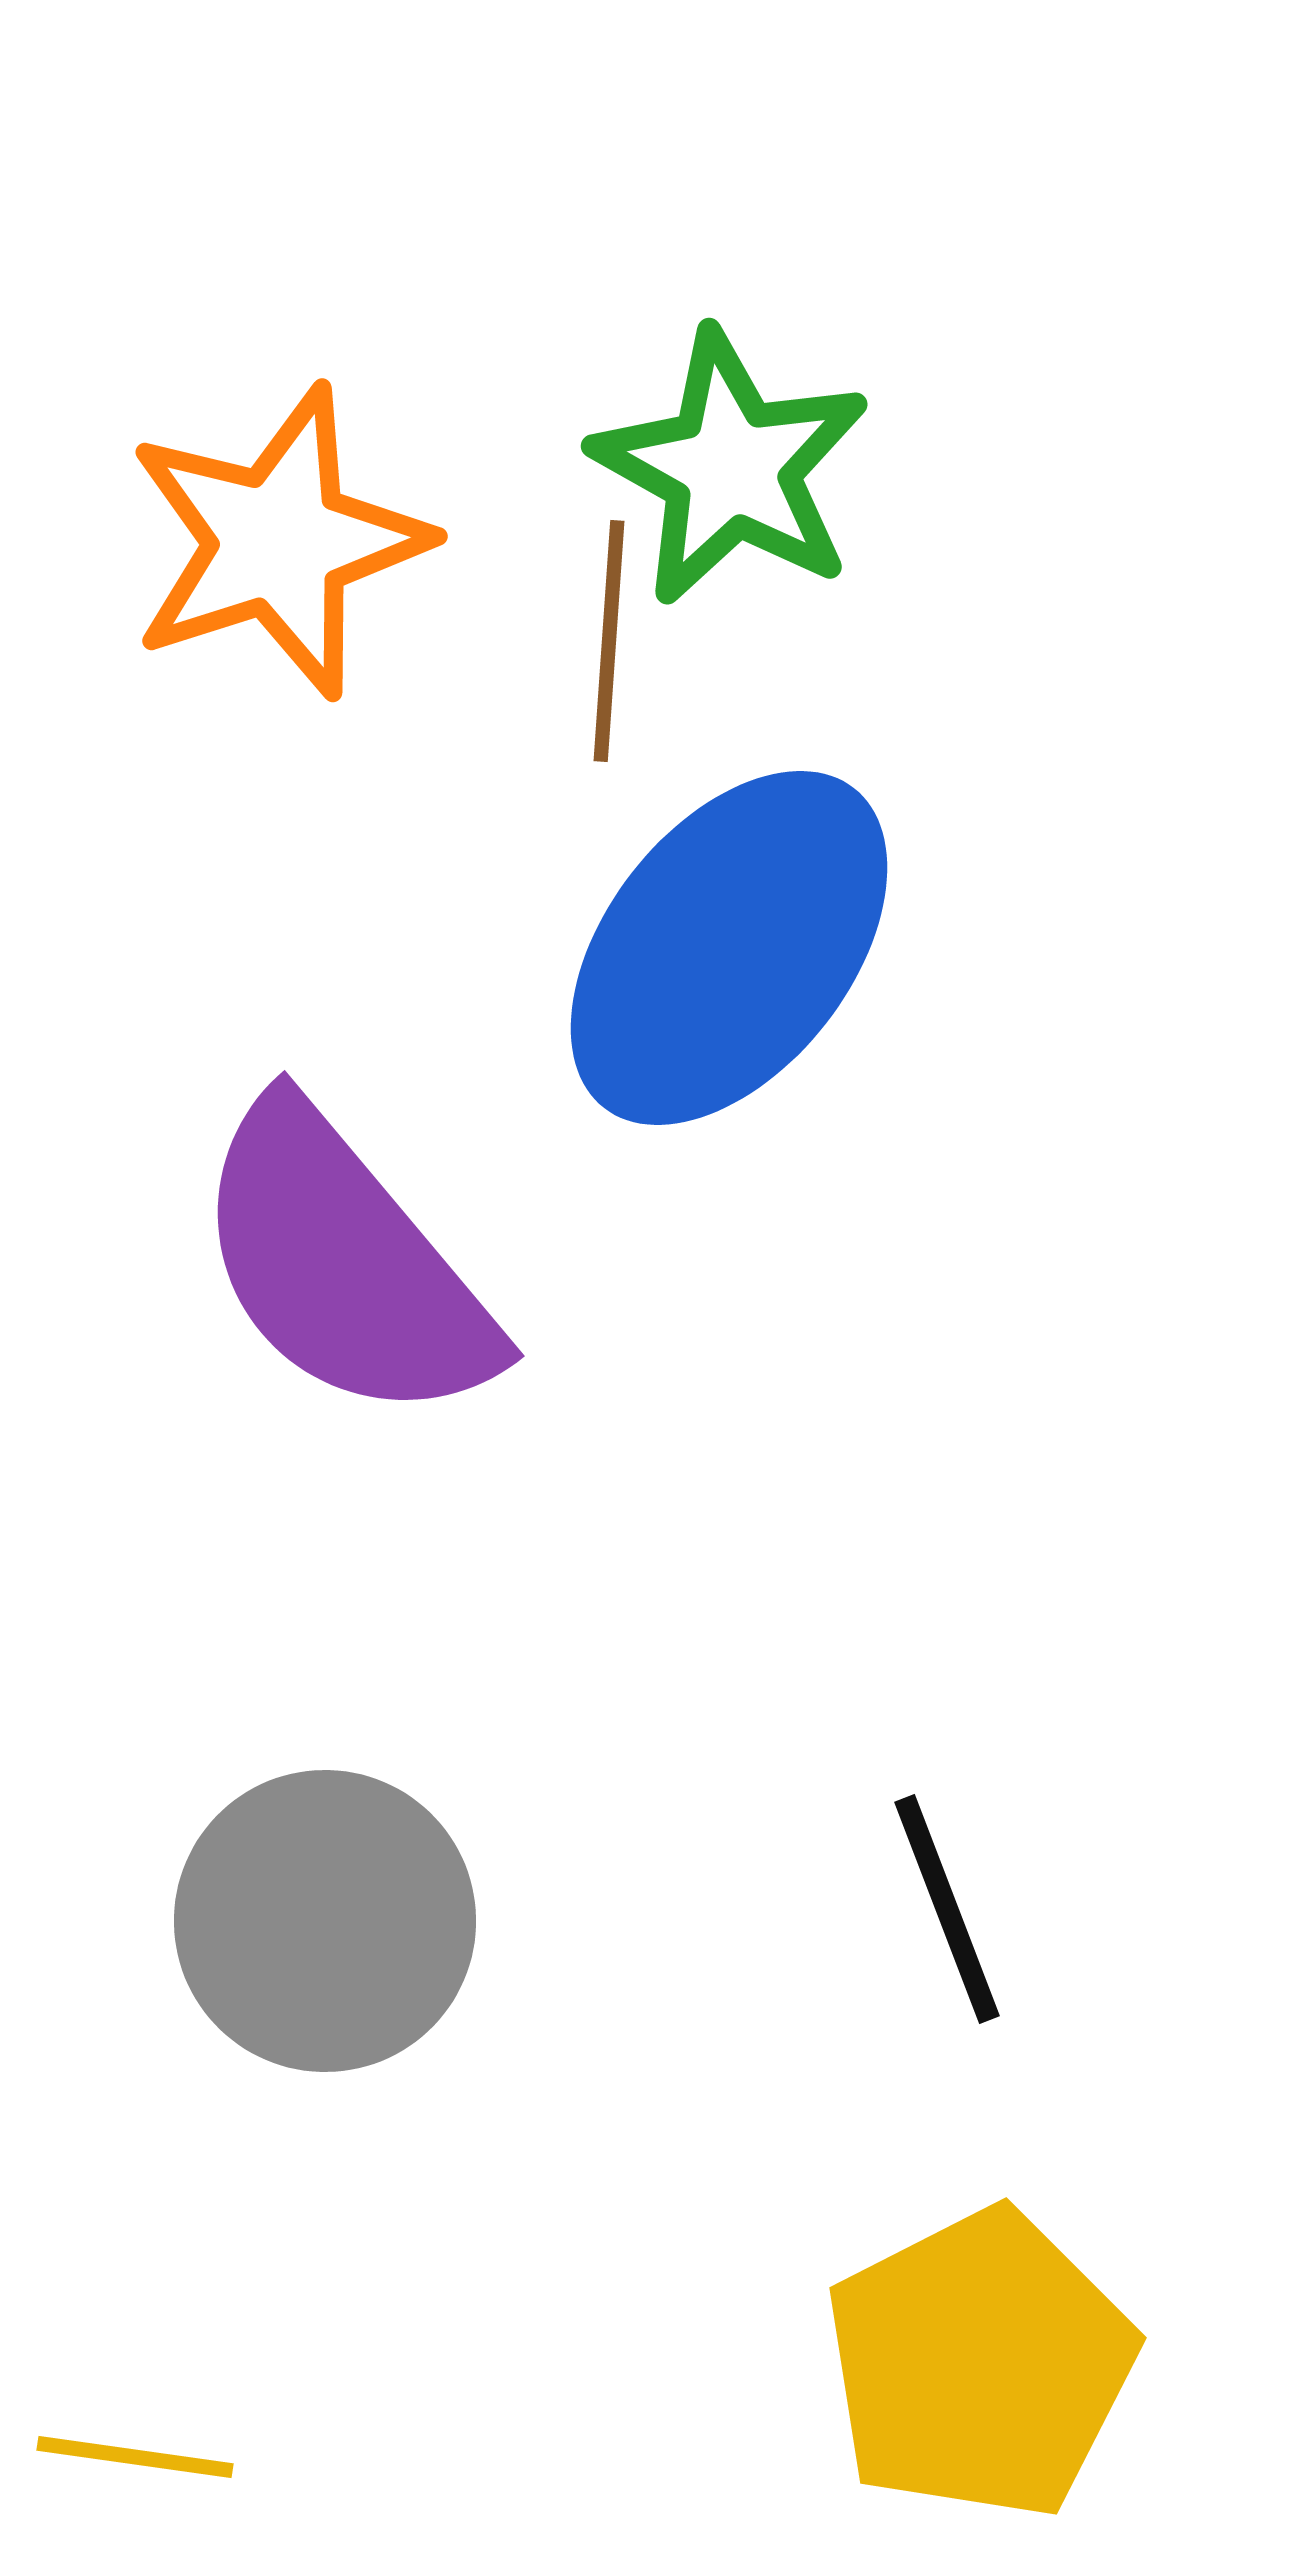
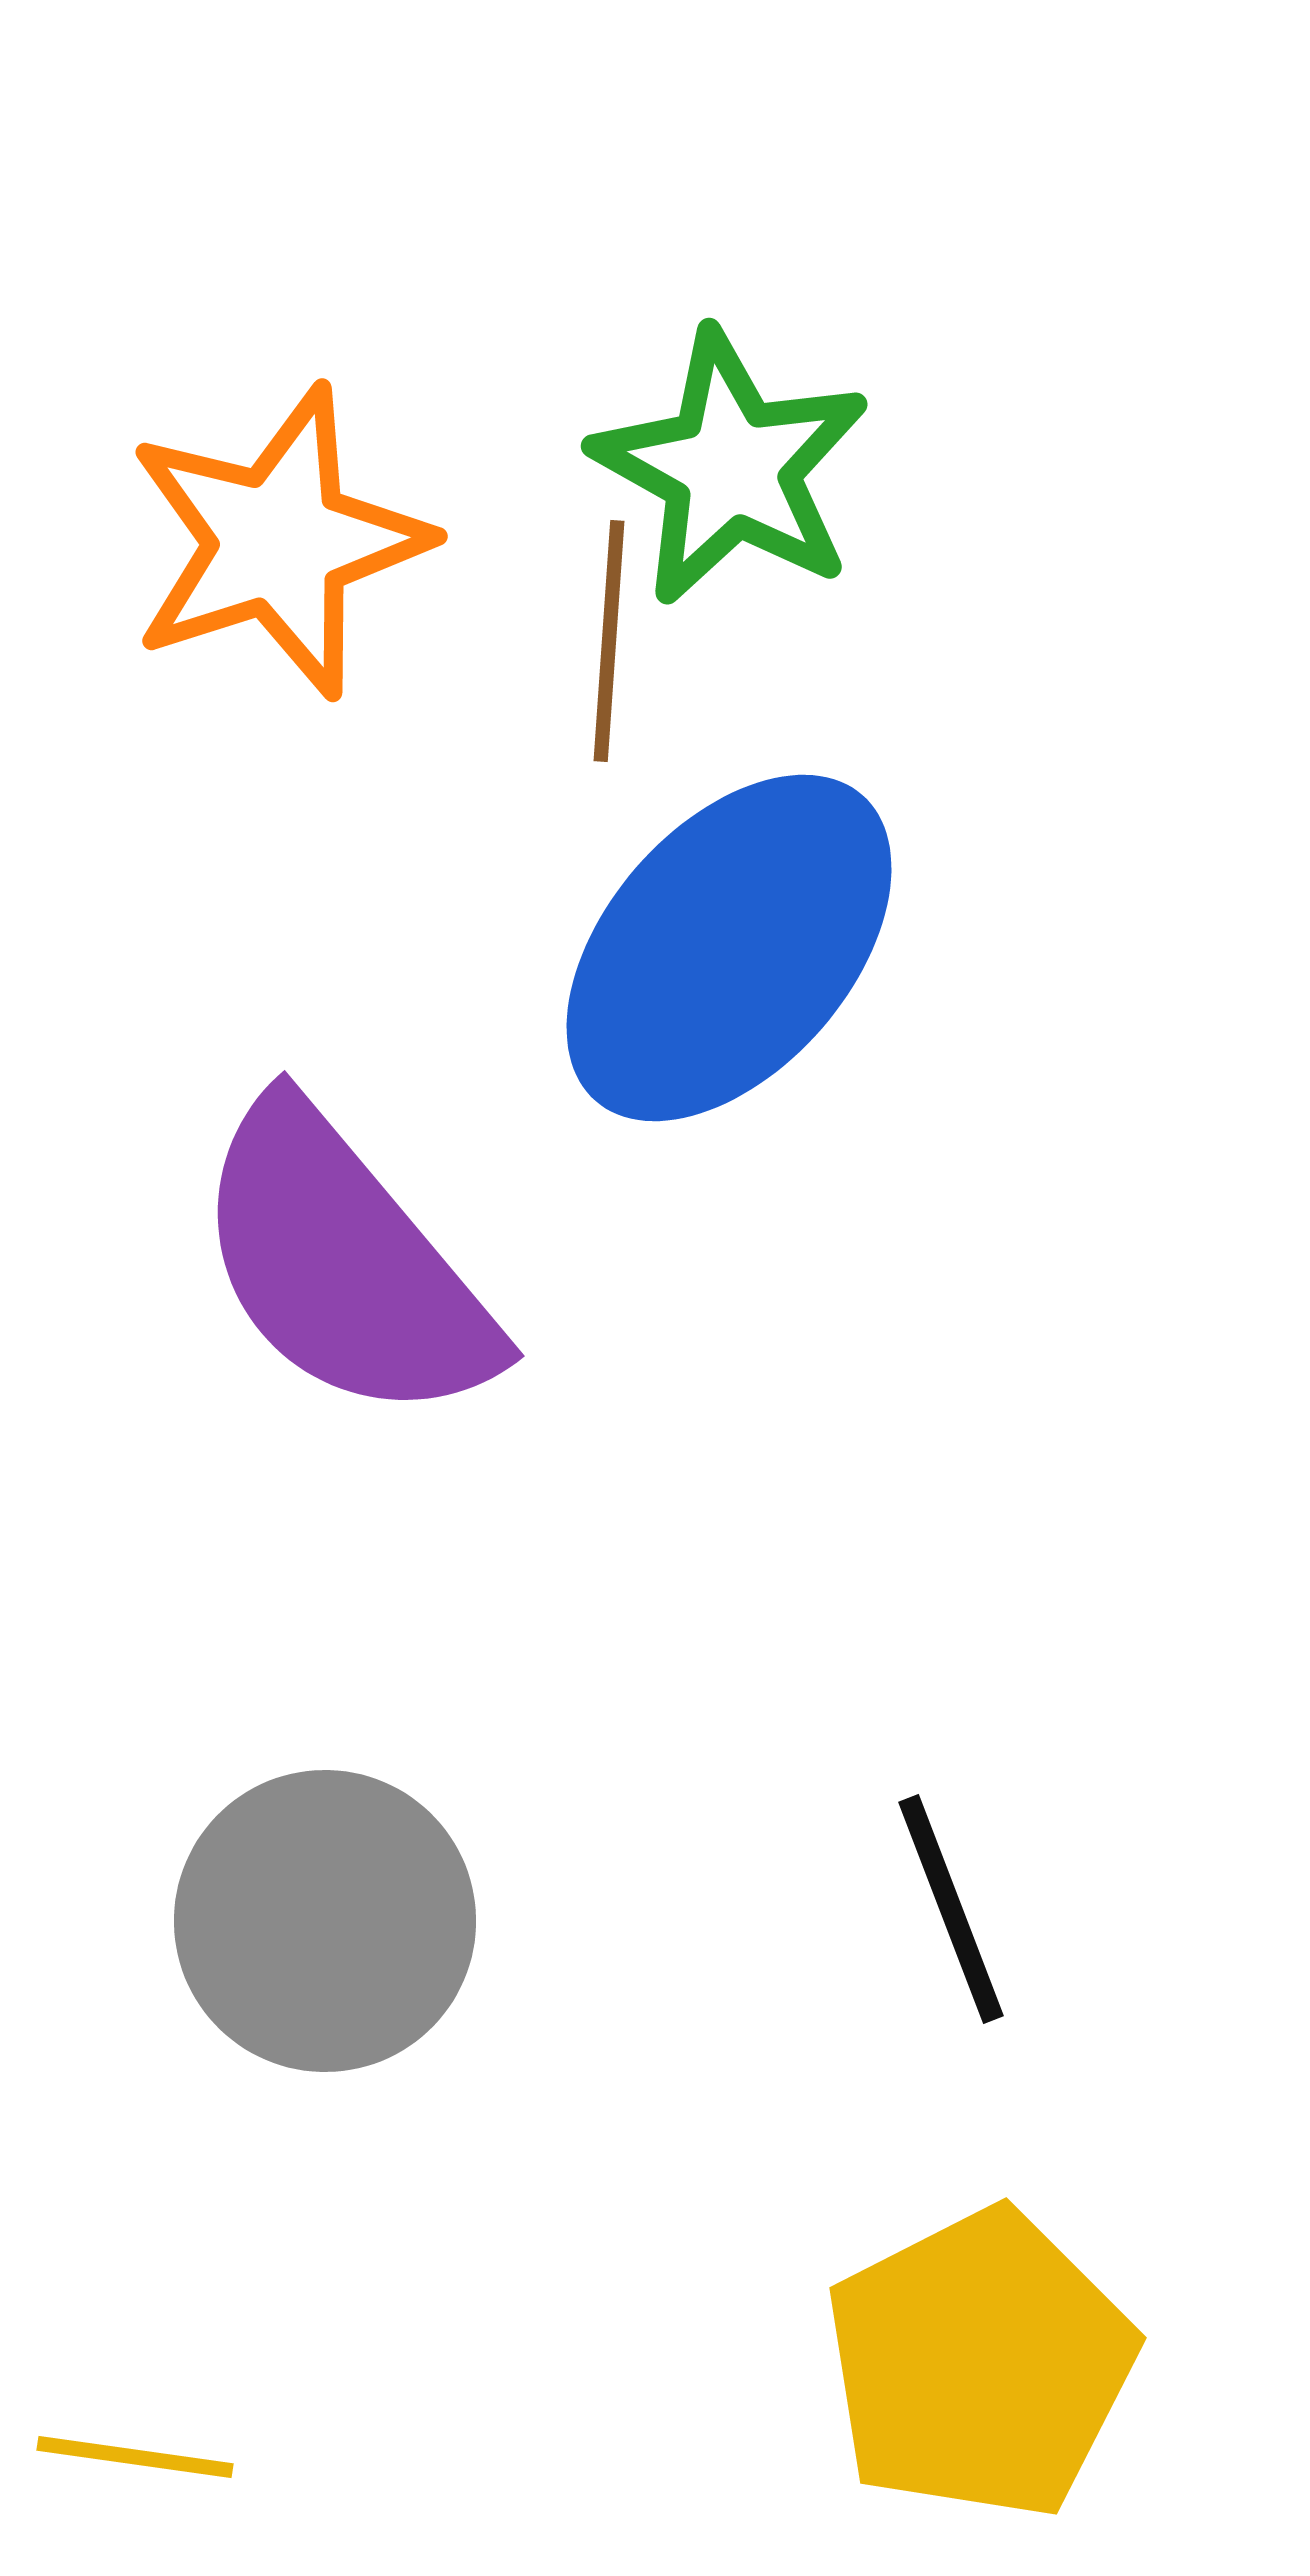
blue ellipse: rotated 3 degrees clockwise
black line: moved 4 px right
